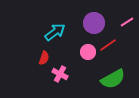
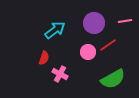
pink line: moved 2 px left, 1 px up; rotated 24 degrees clockwise
cyan arrow: moved 2 px up
